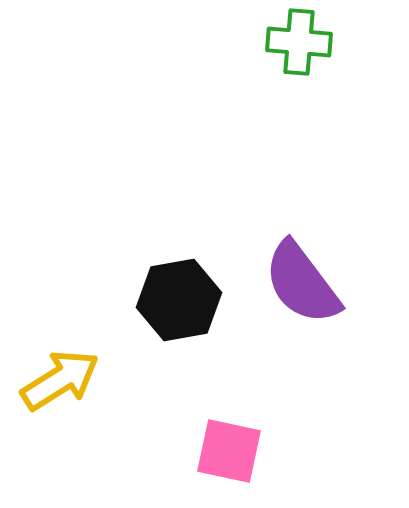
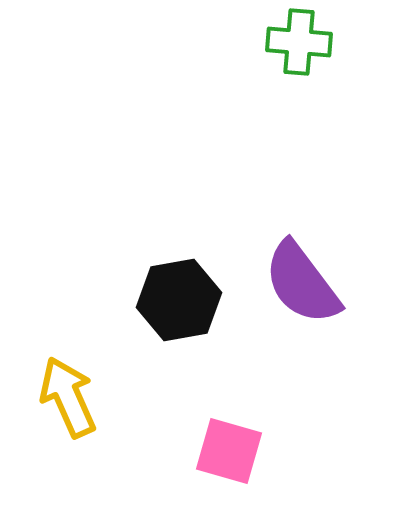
yellow arrow: moved 8 px right, 17 px down; rotated 82 degrees counterclockwise
pink square: rotated 4 degrees clockwise
